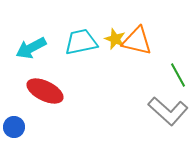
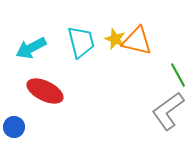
cyan trapezoid: rotated 88 degrees clockwise
gray L-shape: rotated 102 degrees clockwise
